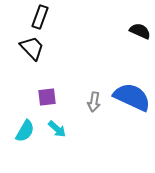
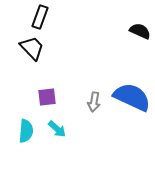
cyan semicircle: moved 1 px right; rotated 25 degrees counterclockwise
